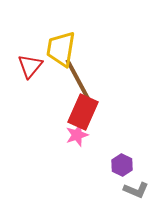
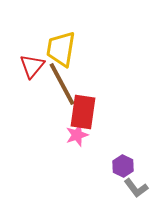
red triangle: moved 2 px right
brown line: moved 16 px left, 4 px down
red rectangle: rotated 16 degrees counterclockwise
purple hexagon: moved 1 px right, 1 px down
gray L-shape: moved 2 px up; rotated 30 degrees clockwise
